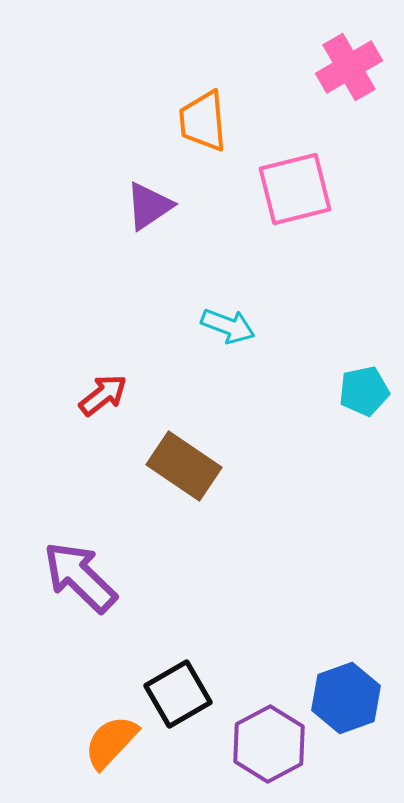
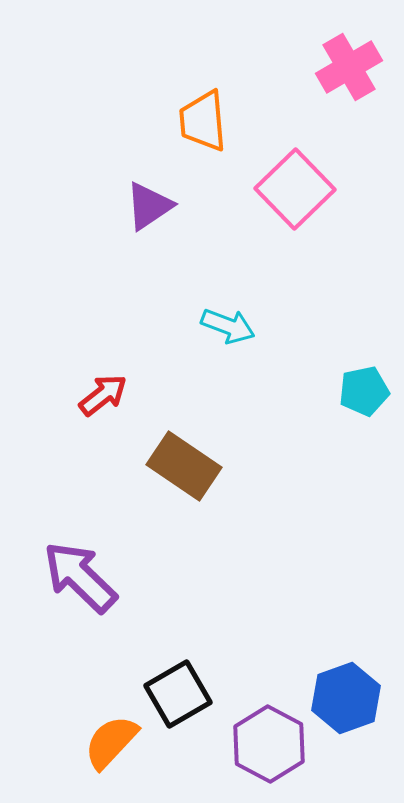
pink square: rotated 30 degrees counterclockwise
purple hexagon: rotated 4 degrees counterclockwise
